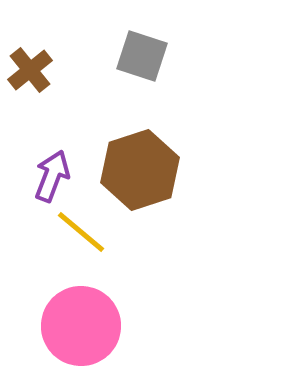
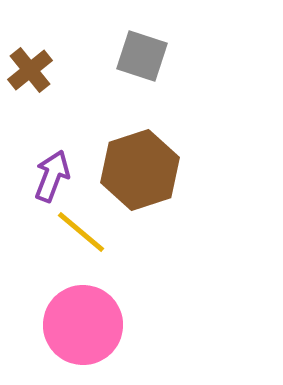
pink circle: moved 2 px right, 1 px up
